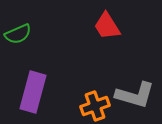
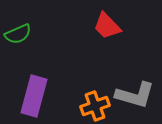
red trapezoid: rotated 12 degrees counterclockwise
purple rectangle: moved 1 px right, 4 px down
